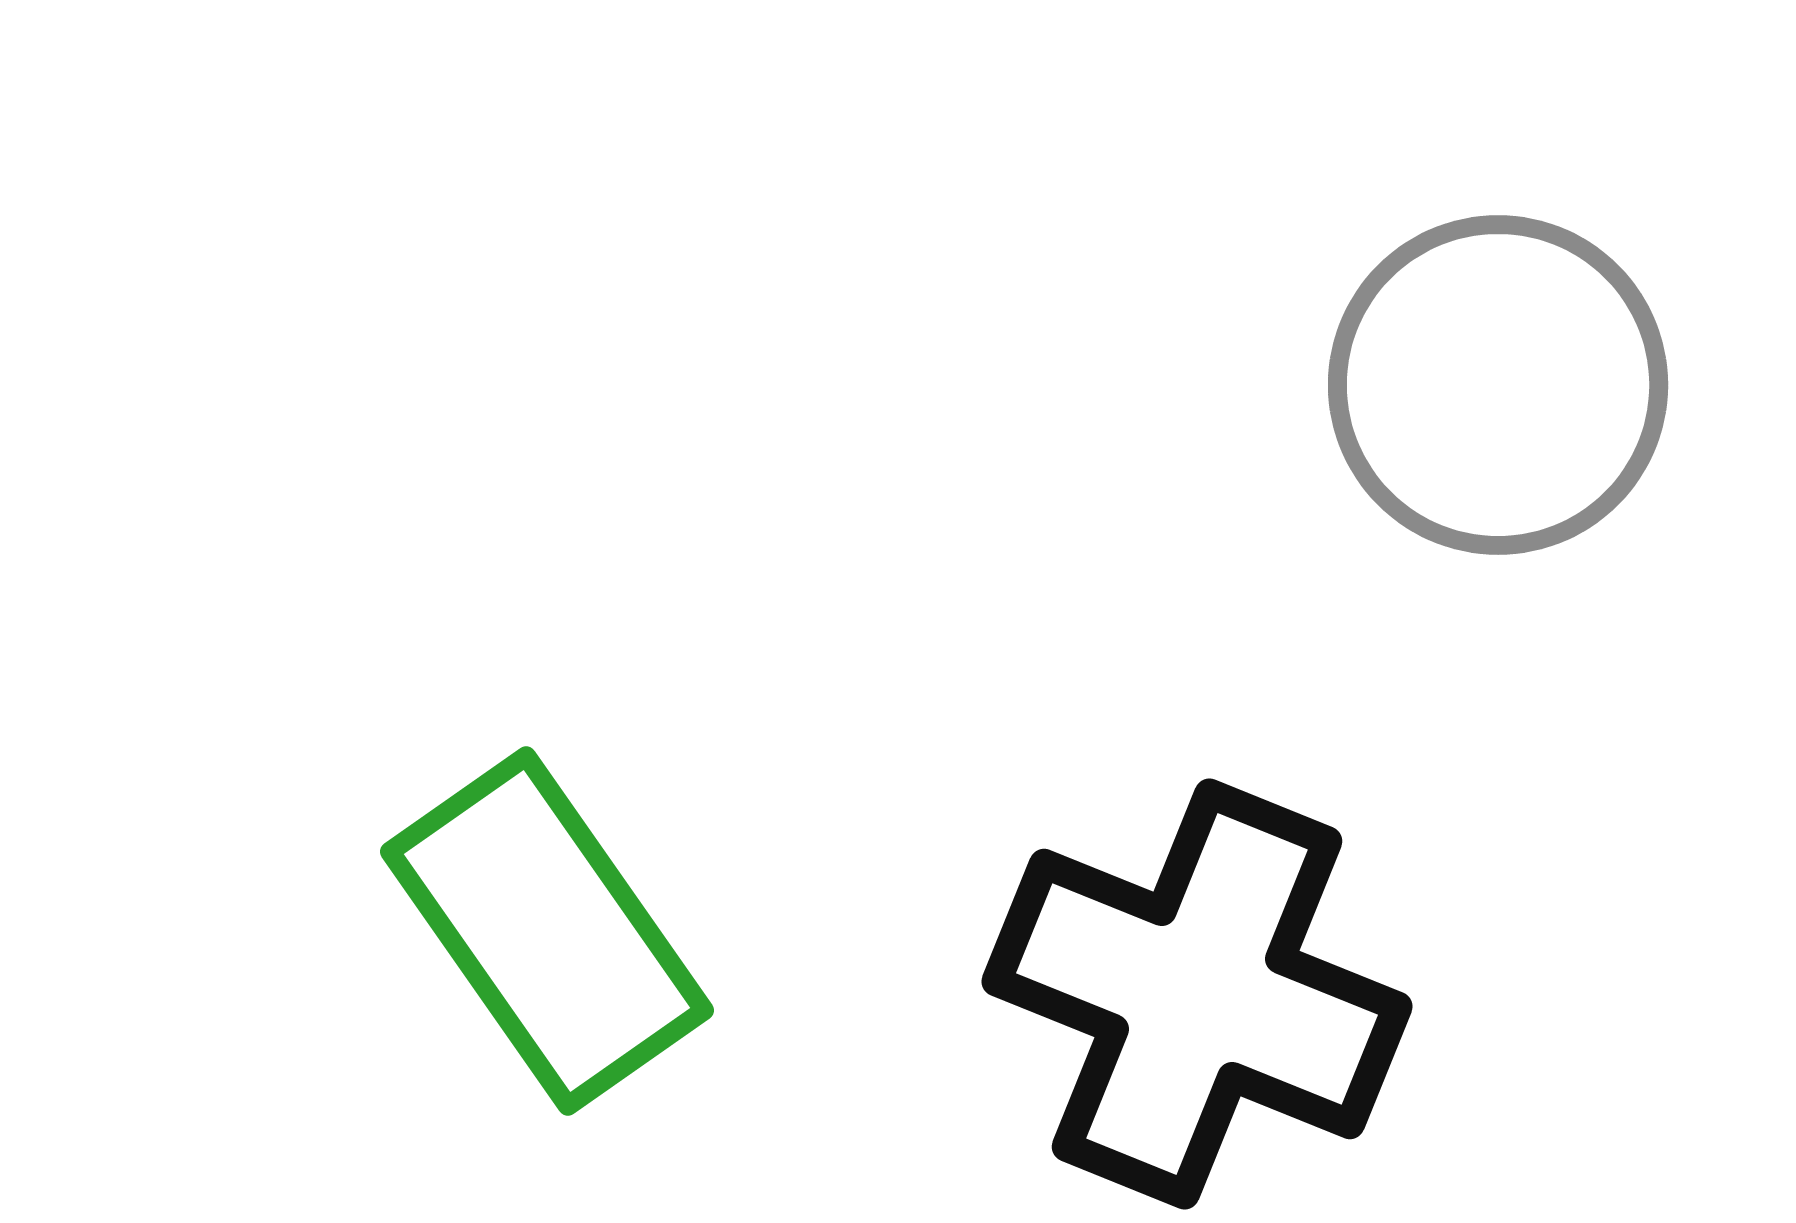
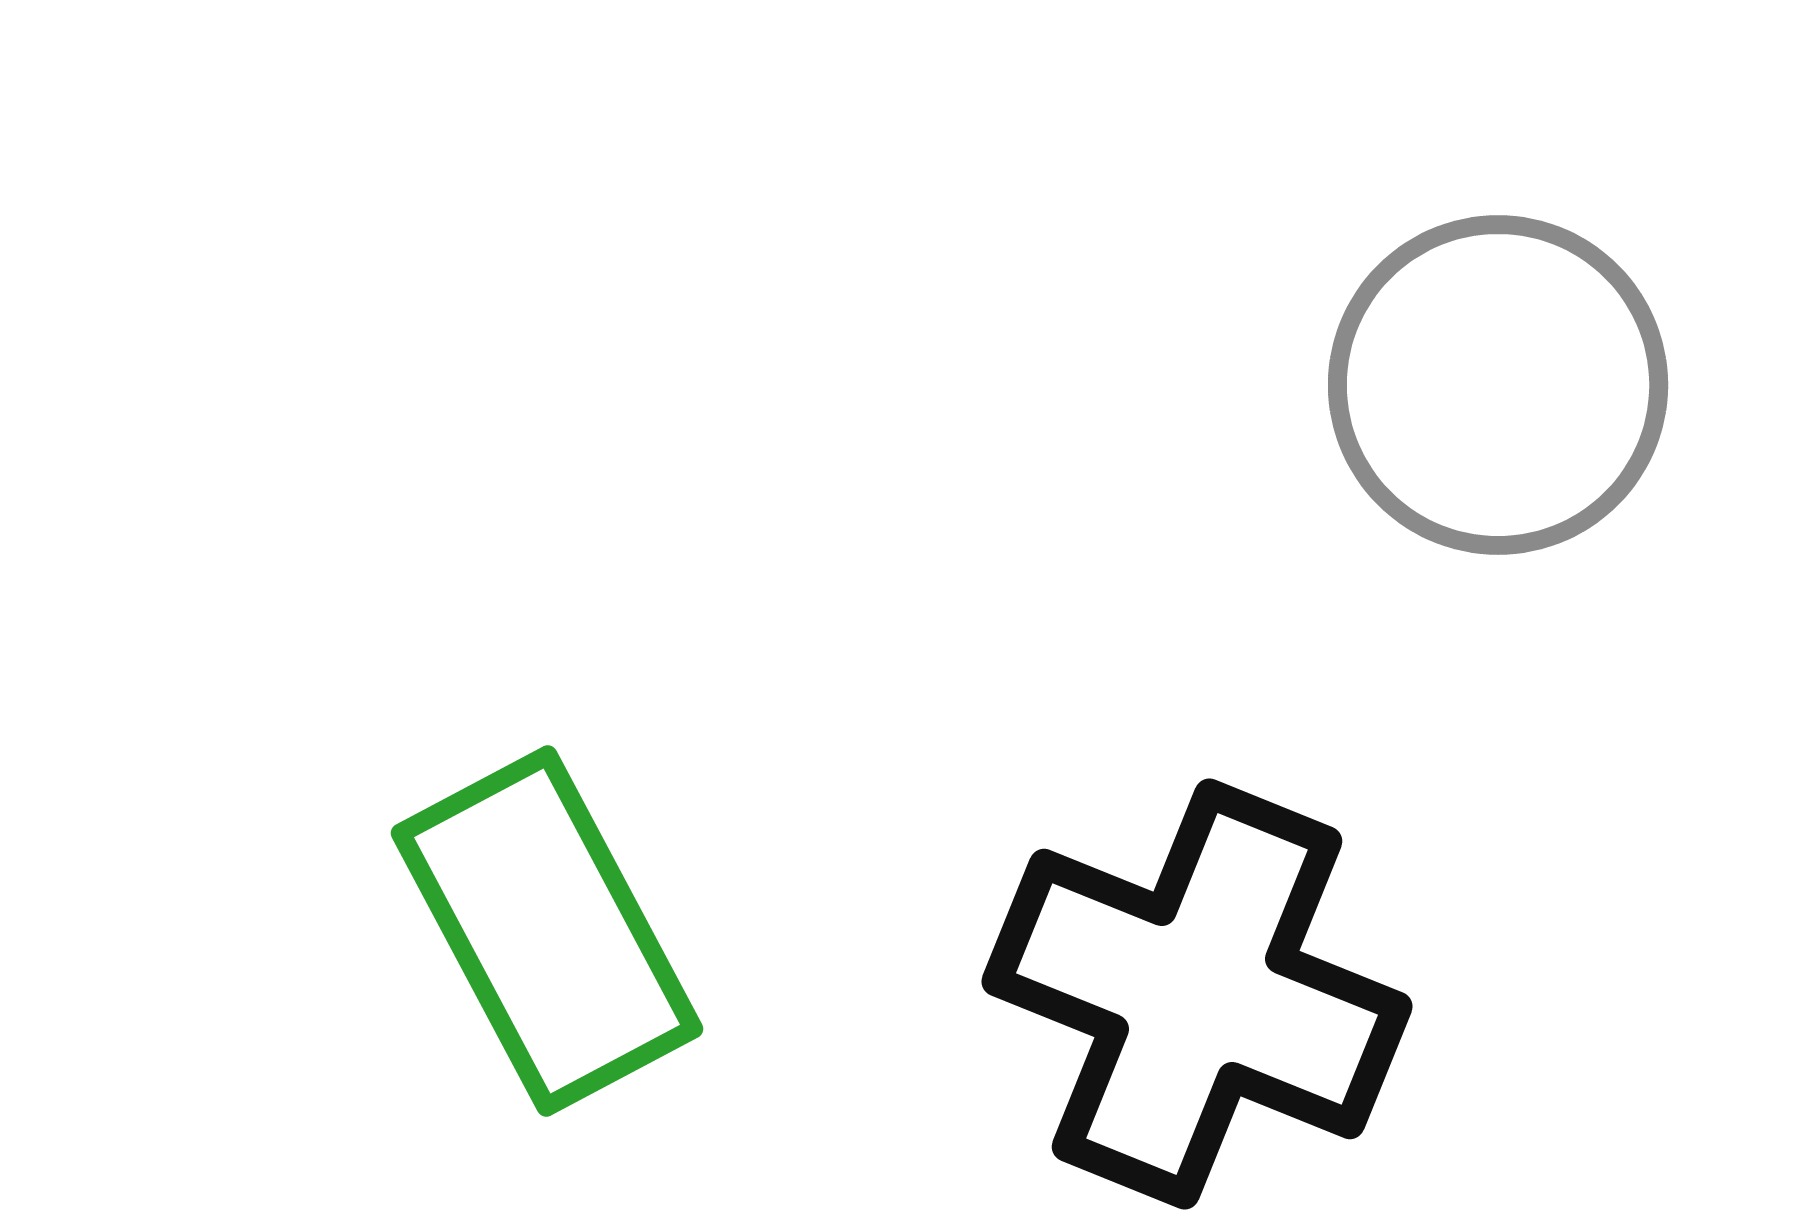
green rectangle: rotated 7 degrees clockwise
